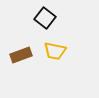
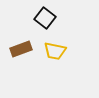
brown rectangle: moved 6 px up
